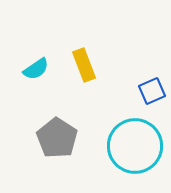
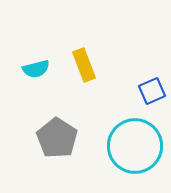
cyan semicircle: rotated 20 degrees clockwise
